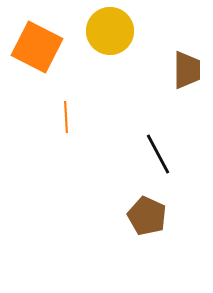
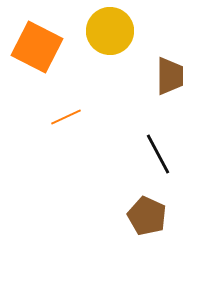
brown trapezoid: moved 17 px left, 6 px down
orange line: rotated 68 degrees clockwise
